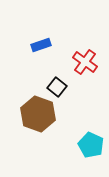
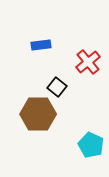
blue rectangle: rotated 12 degrees clockwise
red cross: moved 3 px right; rotated 15 degrees clockwise
brown hexagon: rotated 20 degrees counterclockwise
